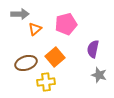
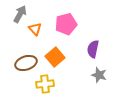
gray arrow: rotated 60 degrees counterclockwise
orange triangle: rotated 32 degrees counterclockwise
yellow cross: moved 1 px left, 2 px down
